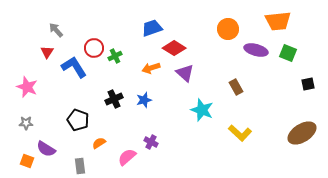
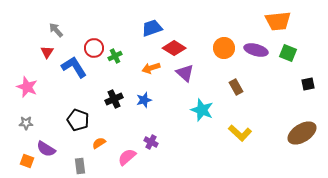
orange circle: moved 4 px left, 19 px down
